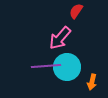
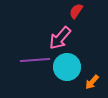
purple line: moved 11 px left, 6 px up
orange arrow: rotated 28 degrees clockwise
